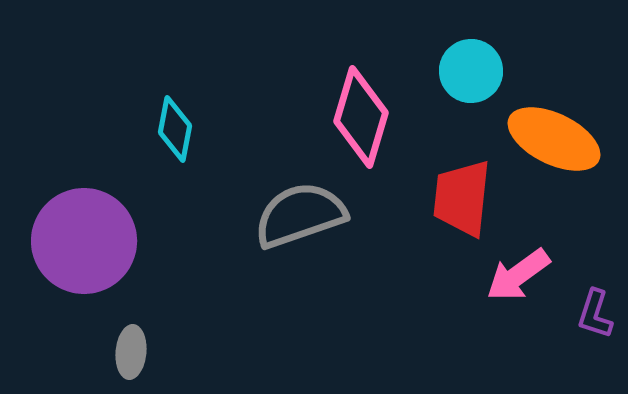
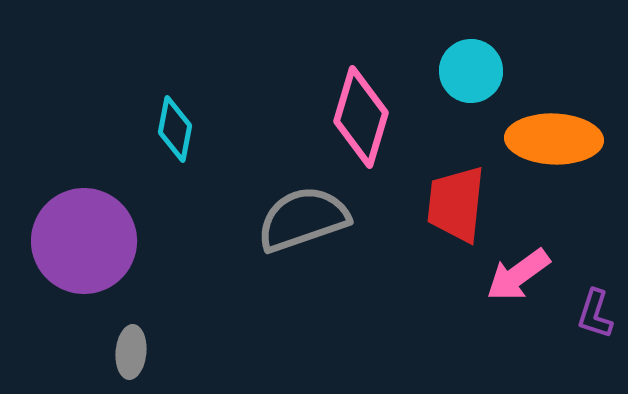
orange ellipse: rotated 24 degrees counterclockwise
red trapezoid: moved 6 px left, 6 px down
gray semicircle: moved 3 px right, 4 px down
